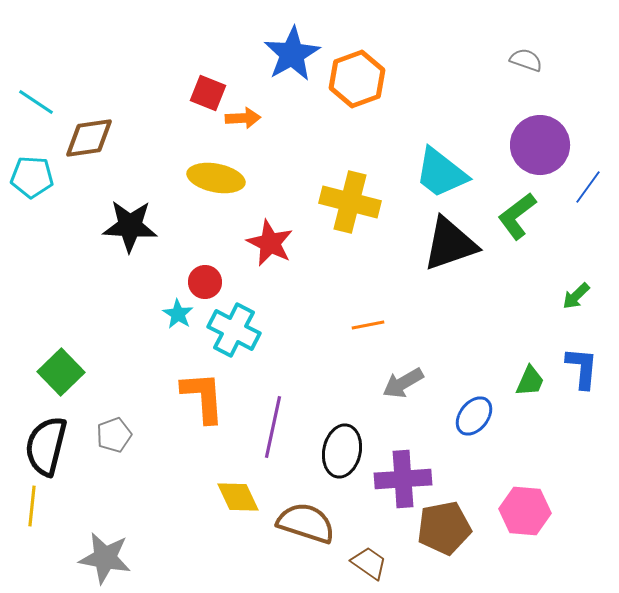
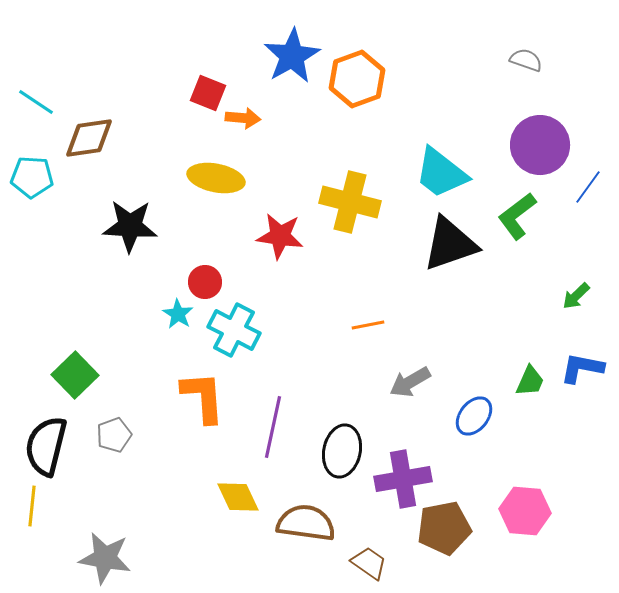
blue star: moved 2 px down
orange arrow: rotated 8 degrees clockwise
red star: moved 10 px right, 7 px up; rotated 18 degrees counterclockwise
blue L-shape: rotated 84 degrees counterclockwise
green square: moved 14 px right, 3 px down
gray arrow: moved 7 px right, 1 px up
purple cross: rotated 6 degrees counterclockwise
brown semicircle: rotated 10 degrees counterclockwise
